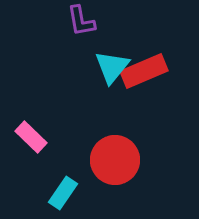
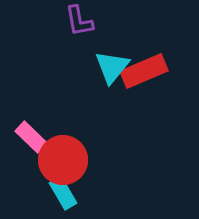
purple L-shape: moved 2 px left
red circle: moved 52 px left
cyan rectangle: rotated 64 degrees counterclockwise
